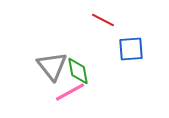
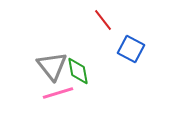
red line: rotated 25 degrees clockwise
blue square: rotated 32 degrees clockwise
pink line: moved 12 px left, 1 px down; rotated 12 degrees clockwise
